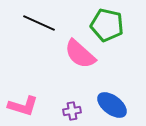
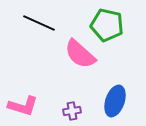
blue ellipse: moved 3 px right, 4 px up; rotated 72 degrees clockwise
